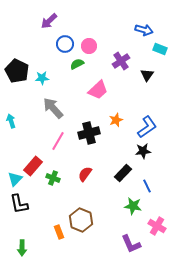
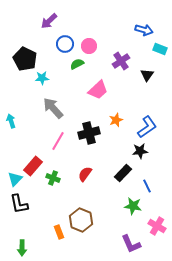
black pentagon: moved 8 px right, 12 px up
black star: moved 3 px left
